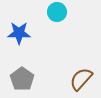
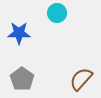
cyan circle: moved 1 px down
